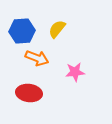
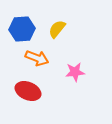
blue hexagon: moved 2 px up
red ellipse: moved 1 px left, 2 px up; rotated 15 degrees clockwise
